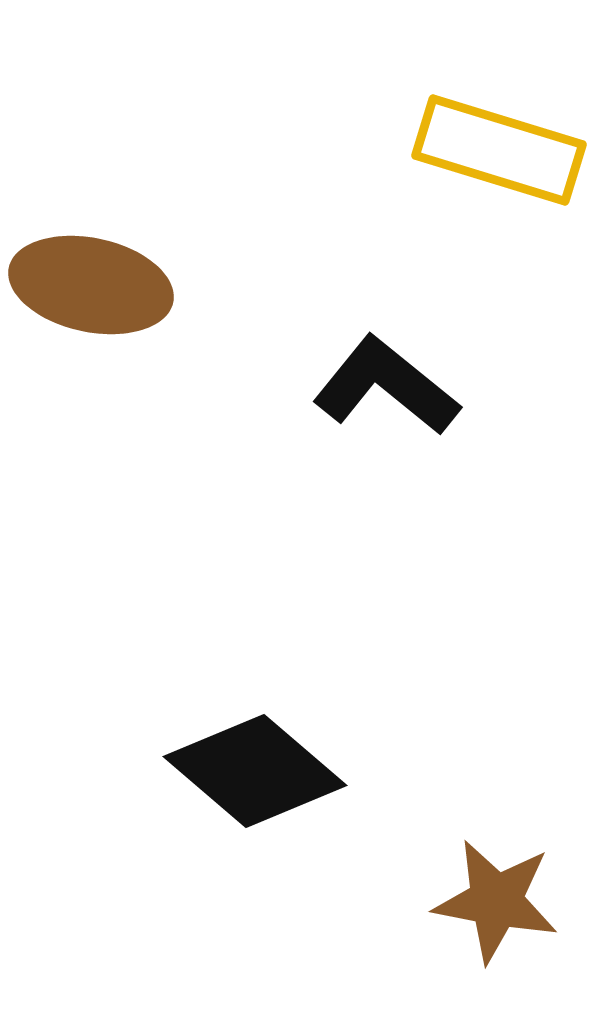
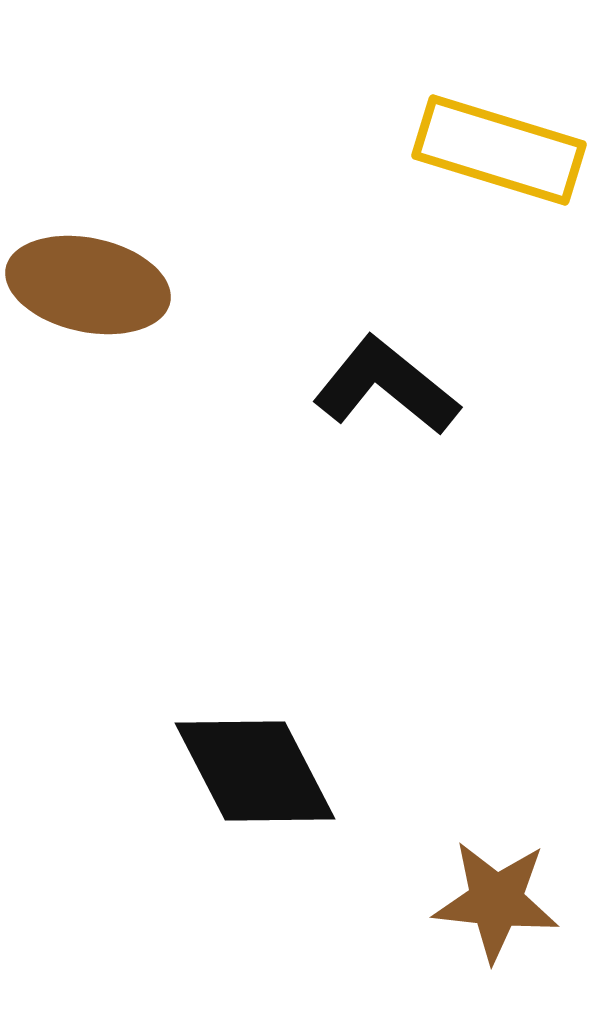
brown ellipse: moved 3 px left
black diamond: rotated 22 degrees clockwise
brown star: rotated 5 degrees counterclockwise
